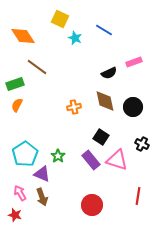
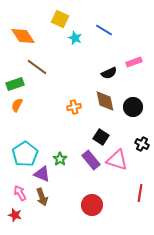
green star: moved 2 px right, 3 px down
red line: moved 2 px right, 3 px up
